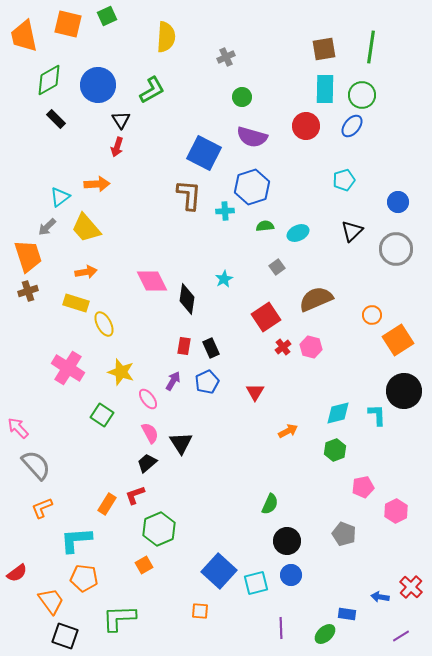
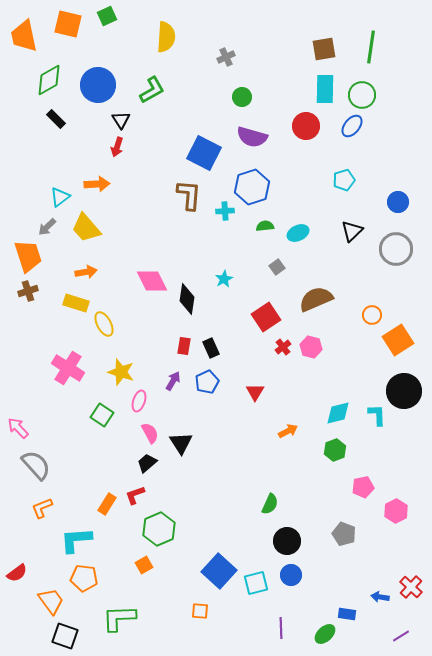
pink ellipse at (148, 399): moved 9 px left, 2 px down; rotated 55 degrees clockwise
